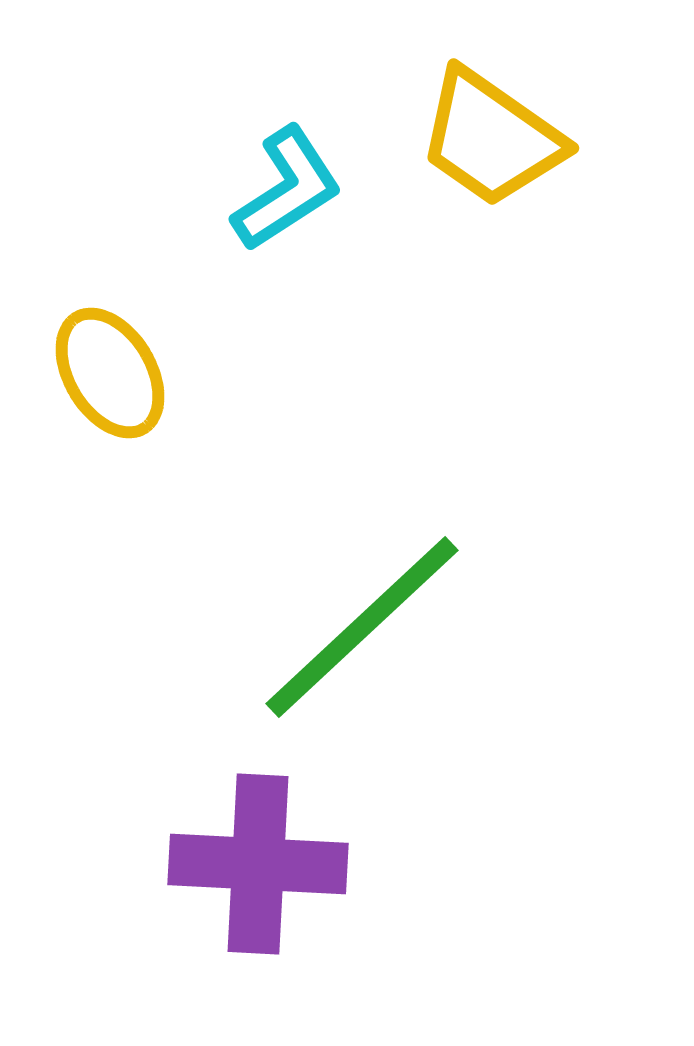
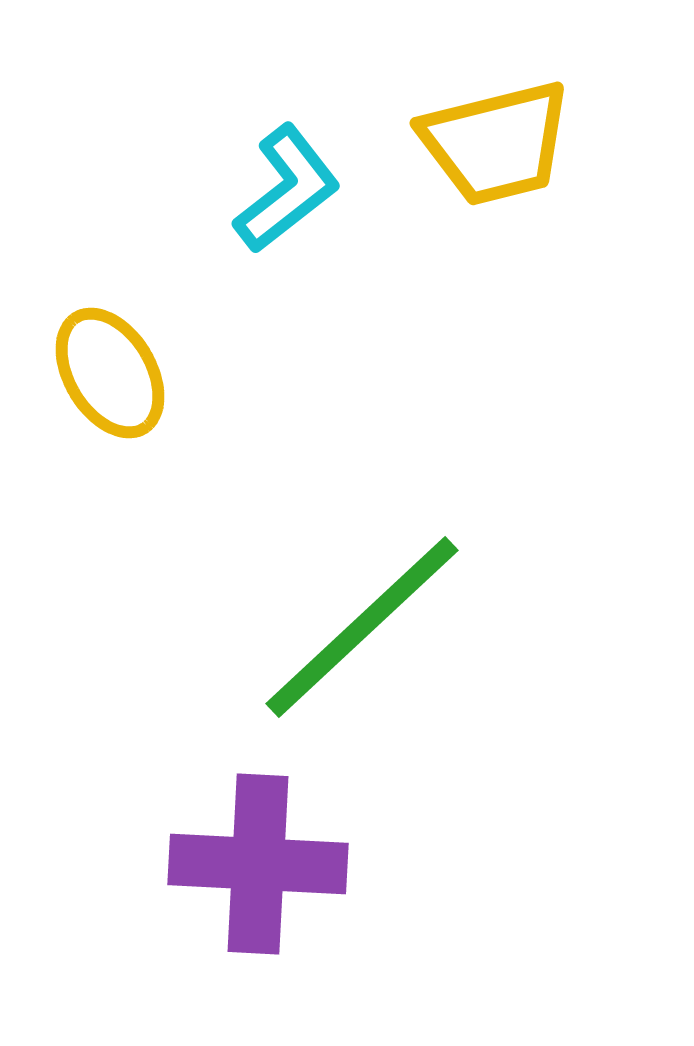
yellow trapezoid: moved 5 px right, 5 px down; rotated 49 degrees counterclockwise
cyan L-shape: rotated 5 degrees counterclockwise
